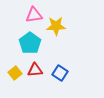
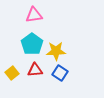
yellow star: moved 25 px down
cyan pentagon: moved 2 px right, 1 px down
yellow square: moved 3 px left
